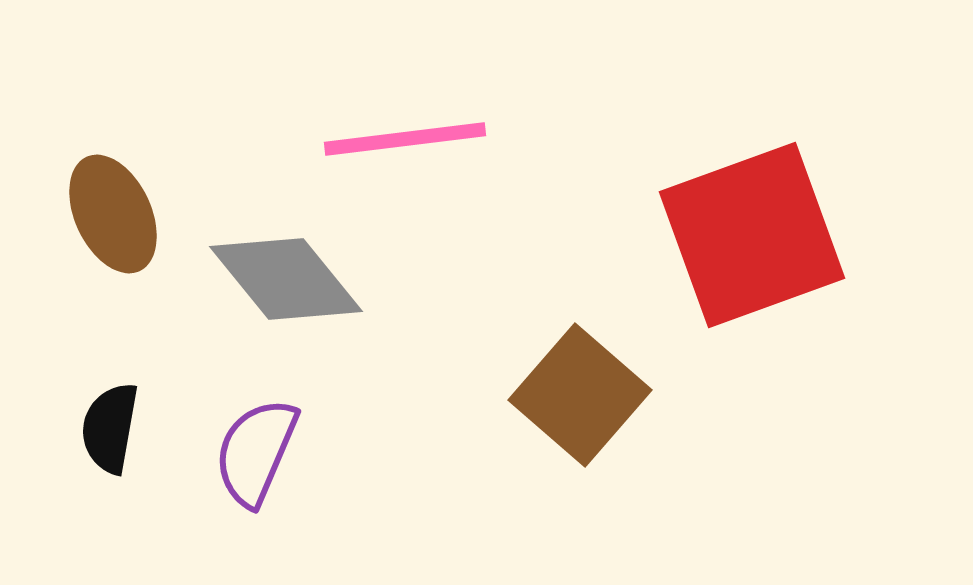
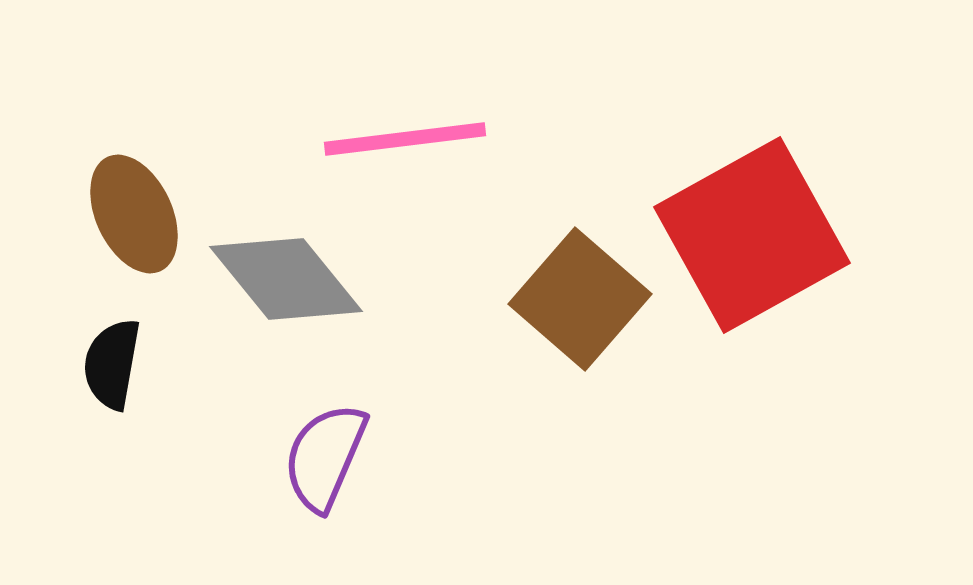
brown ellipse: moved 21 px right
red square: rotated 9 degrees counterclockwise
brown square: moved 96 px up
black semicircle: moved 2 px right, 64 px up
purple semicircle: moved 69 px right, 5 px down
